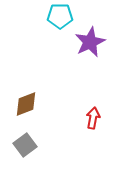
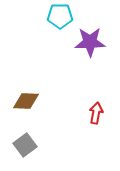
purple star: rotated 24 degrees clockwise
brown diamond: moved 3 px up; rotated 24 degrees clockwise
red arrow: moved 3 px right, 5 px up
